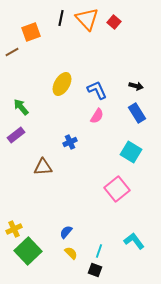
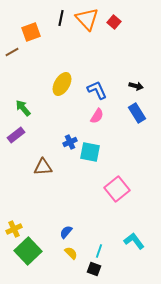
green arrow: moved 2 px right, 1 px down
cyan square: moved 41 px left; rotated 20 degrees counterclockwise
black square: moved 1 px left, 1 px up
